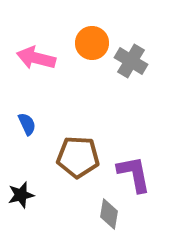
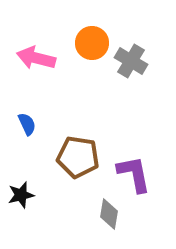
brown pentagon: rotated 6 degrees clockwise
